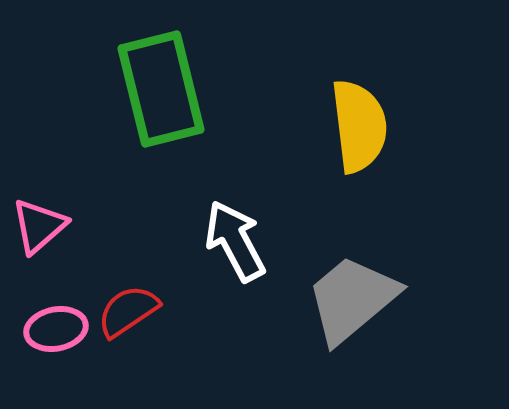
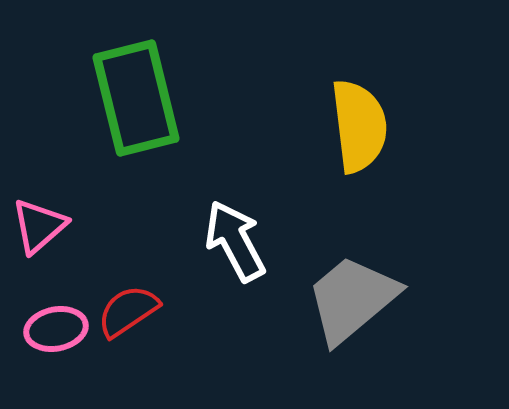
green rectangle: moved 25 px left, 9 px down
